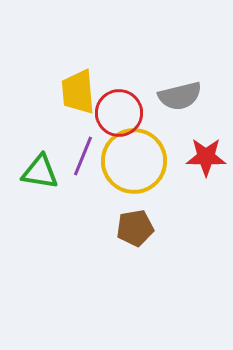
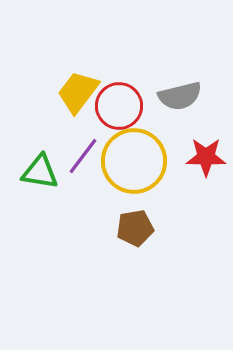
yellow trapezoid: rotated 42 degrees clockwise
red circle: moved 7 px up
purple line: rotated 15 degrees clockwise
